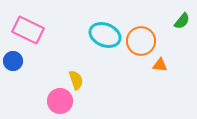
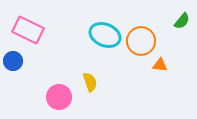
yellow semicircle: moved 14 px right, 2 px down
pink circle: moved 1 px left, 4 px up
